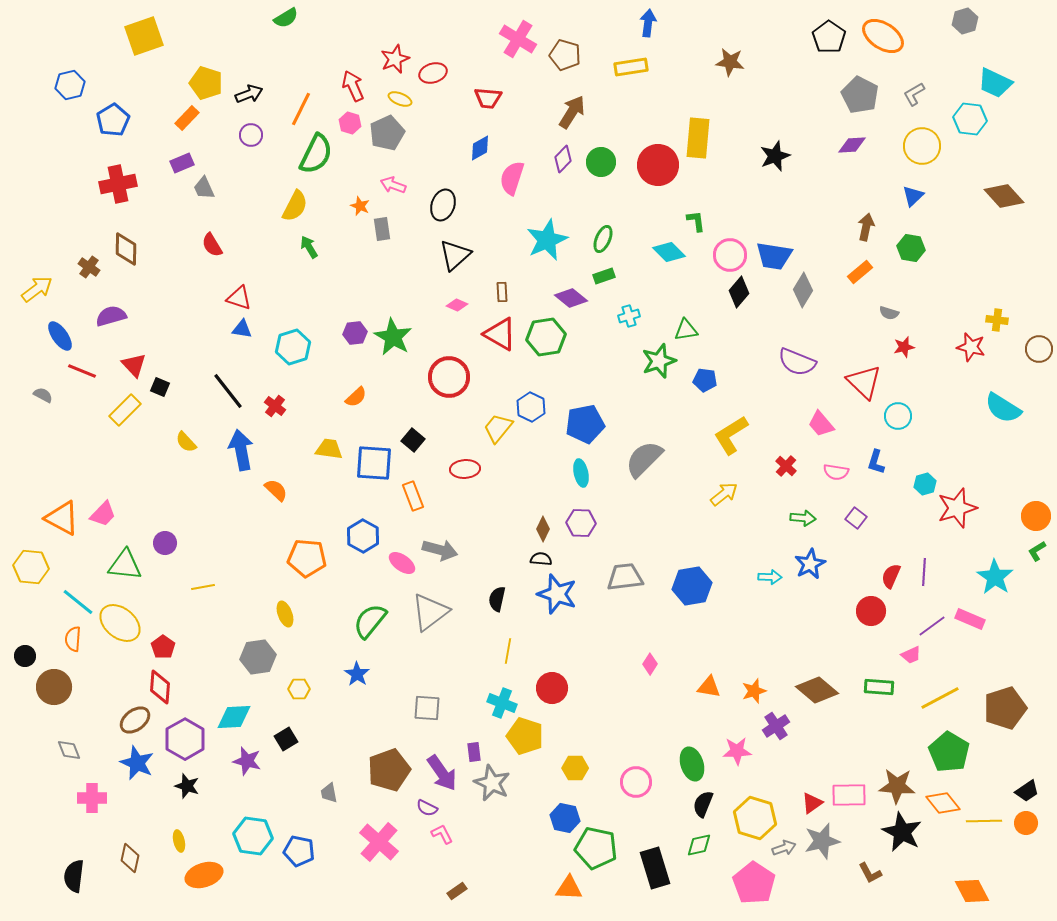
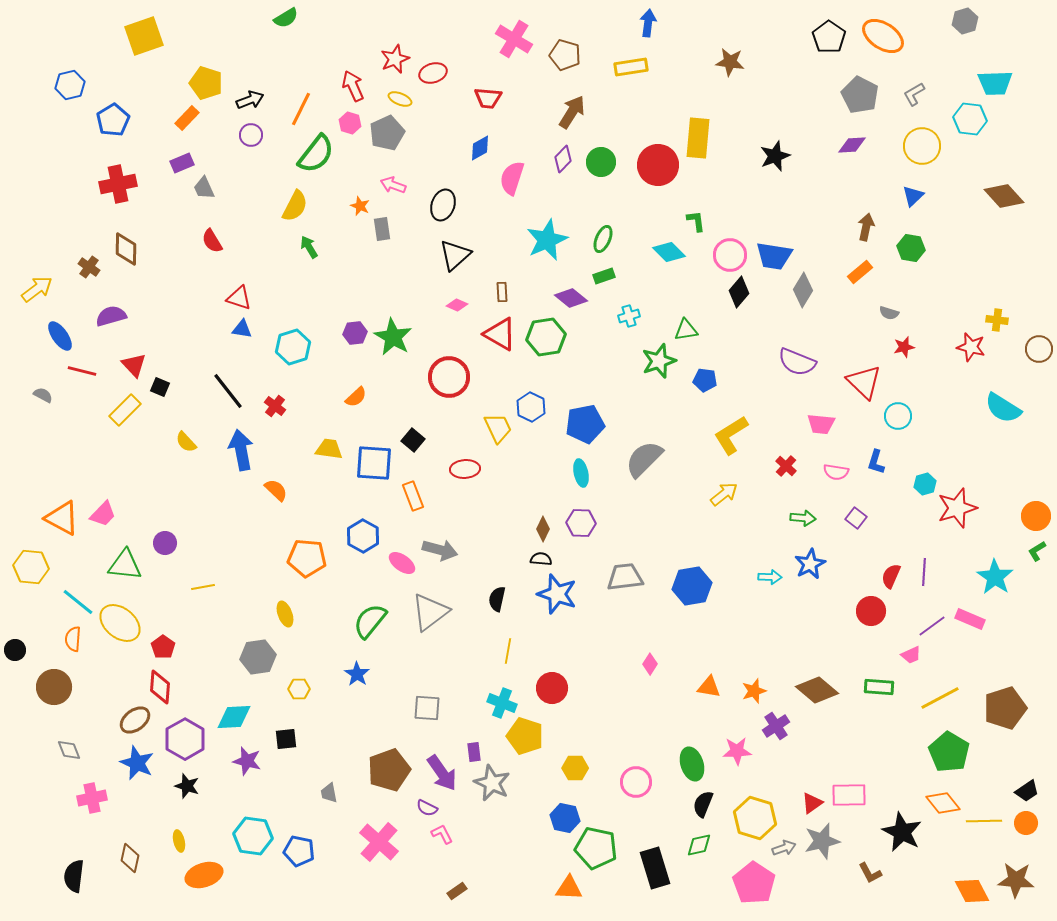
pink cross at (518, 39): moved 4 px left
cyan trapezoid at (995, 83): rotated 27 degrees counterclockwise
black arrow at (249, 94): moved 1 px right, 6 px down
green semicircle at (316, 154): rotated 12 degrees clockwise
red semicircle at (212, 245): moved 4 px up
red line at (82, 371): rotated 8 degrees counterclockwise
pink trapezoid at (821, 424): rotated 44 degrees counterclockwise
yellow trapezoid at (498, 428): rotated 116 degrees clockwise
black circle at (25, 656): moved 10 px left, 6 px up
black square at (286, 739): rotated 25 degrees clockwise
brown star at (897, 786): moved 119 px right, 94 px down
pink cross at (92, 798): rotated 12 degrees counterclockwise
